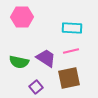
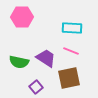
pink line: rotated 35 degrees clockwise
